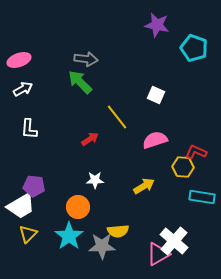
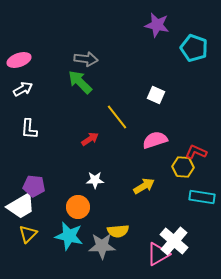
cyan star: rotated 24 degrees counterclockwise
